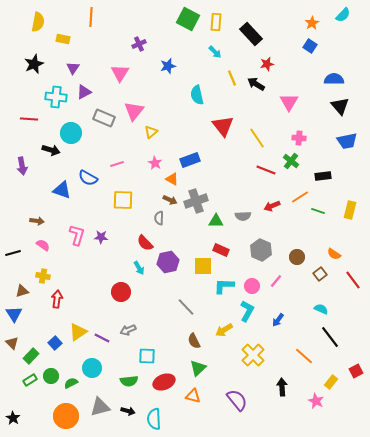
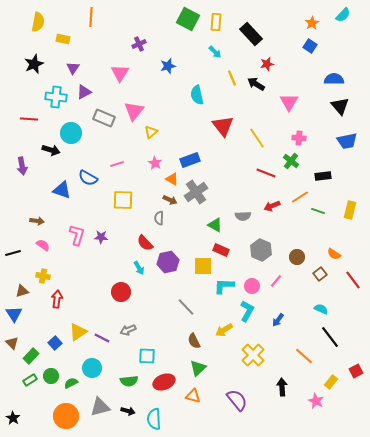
red line at (266, 170): moved 3 px down
gray cross at (196, 201): moved 9 px up; rotated 15 degrees counterclockwise
green triangle at (216, 221): moved 1 px left, 4 px down; rotated 28 degrees clockwise
